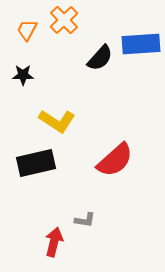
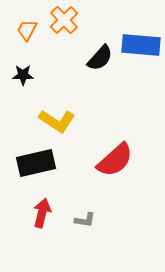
blue rectangle: moved 1 px down; rotated 9 degrees clockwise
red arrow: moved 12 px left, 29 px up
